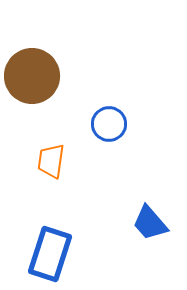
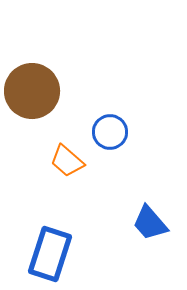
brown circle: moved 15 px down
blue circle: moved 1 px right, 8 px down
orange trapezoid: moved 16 px right; rotated 57 degrees counterclockwise
